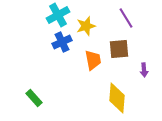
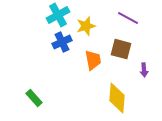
purple line: moved 2 px right; rotated 30 degrees counterclockwise
brown square: moved 2 px right; rotated 20 degrees clockwise
